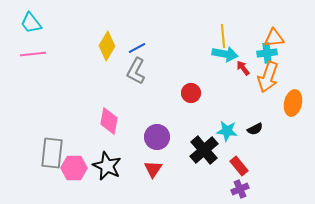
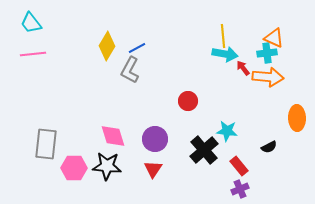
orange triangle: rotated 30 degrees clockwise
gray L-shape: moved 6 px left, 1 px up
orange arrow: rotated 104 degrees counterclockwise
red circle: moved 3 px left, 8 px down
orange ellipse: moved 4 px right, 15 px down; rotated 15 degrees counterclockwise
pink diamond: moved 4 px right, 15 px down; rotated 28 degrees counterclockwise
black semicircle: moved 14 px right, 18 px down
purple circle: moved 2 px left, 2 px down
gray rectangle: moved 6 px left, 9 px up
black star: rotated 20 degrees counterclockwise
